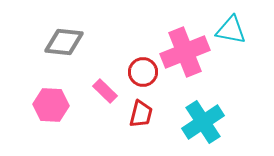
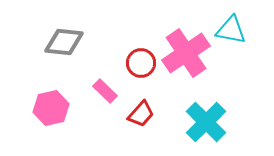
pink cross: moved 1 px right, 1 px down; rotated 12 degrees counterclockwise
red circle: moved 2 px left, 9 px up
pink hexagon: moved 3 px down; rotated 16 degrees counterclockwise
red trapezoid: rotated 28 degrees clockwise
cyan cross: moved 3 px right; rotated 12 degrees counterclockwise
